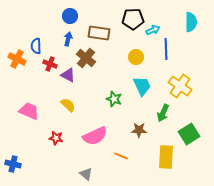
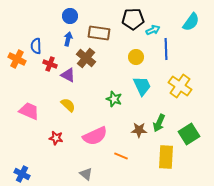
cyan semicircle: rotated 36 degrees clockwise
green arrow: moved 4 px left, 10 px down
blue cross: moved 9 px right, 10 px down; rotated 14 degrees clockwise
